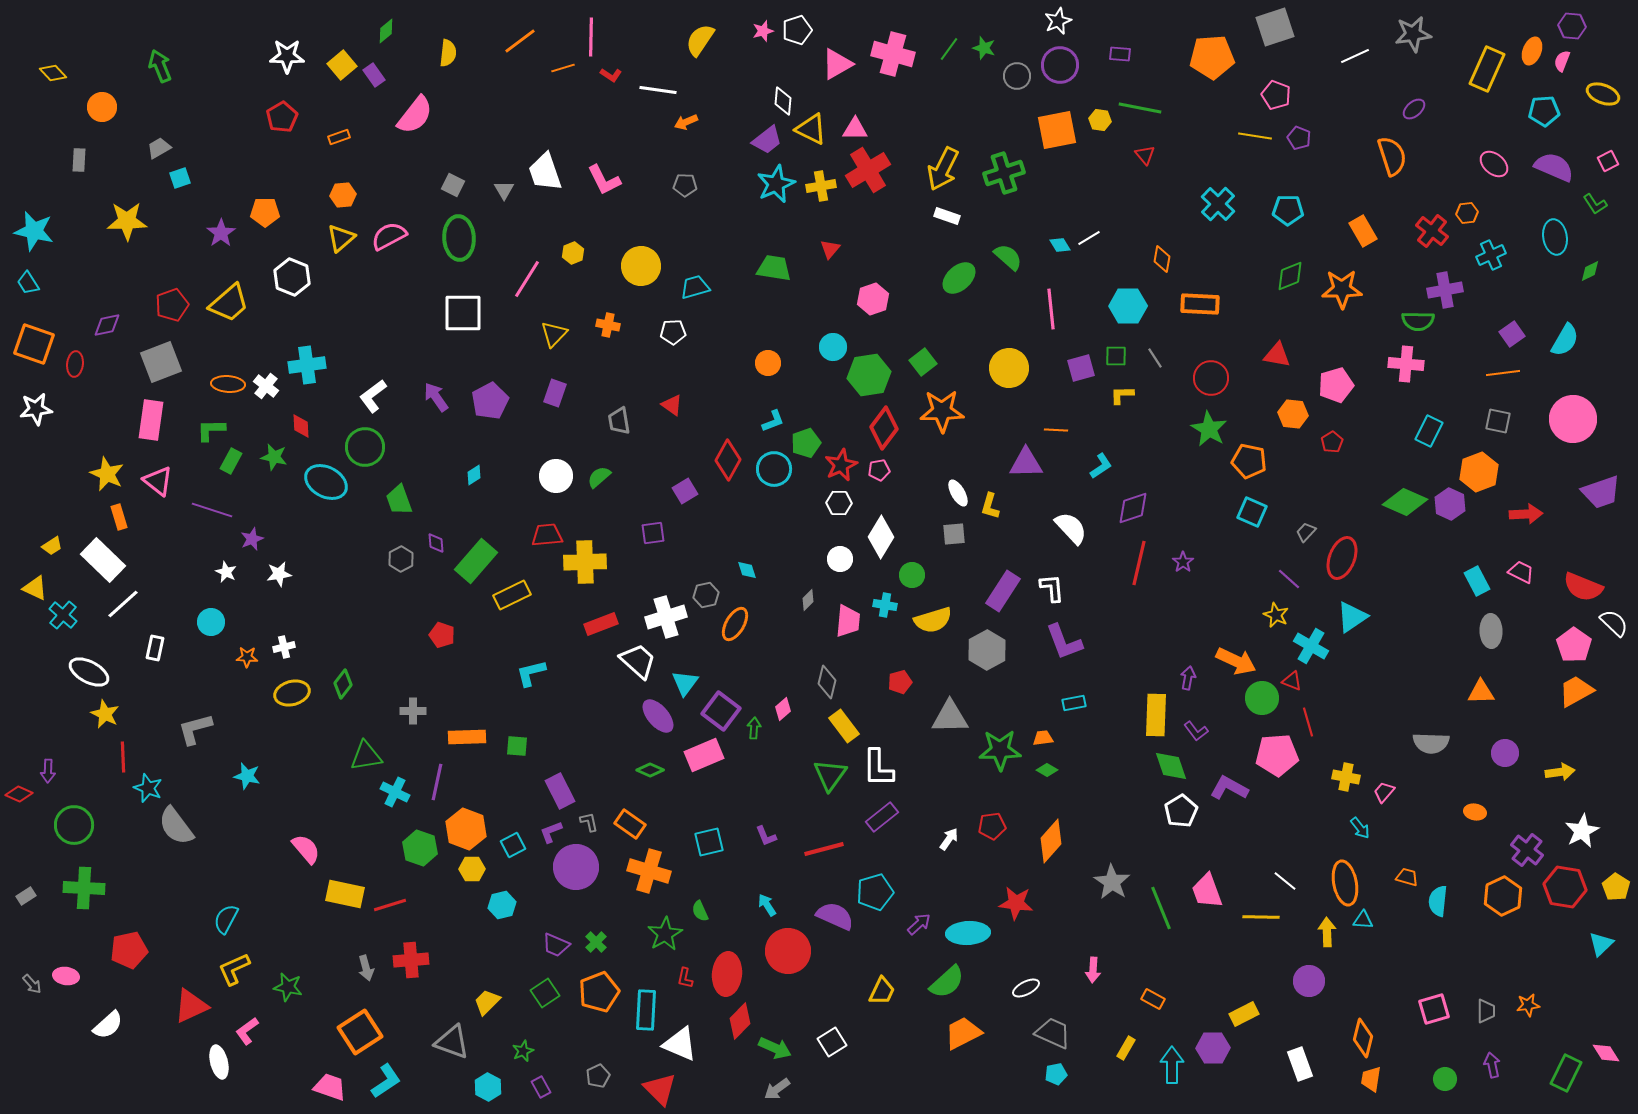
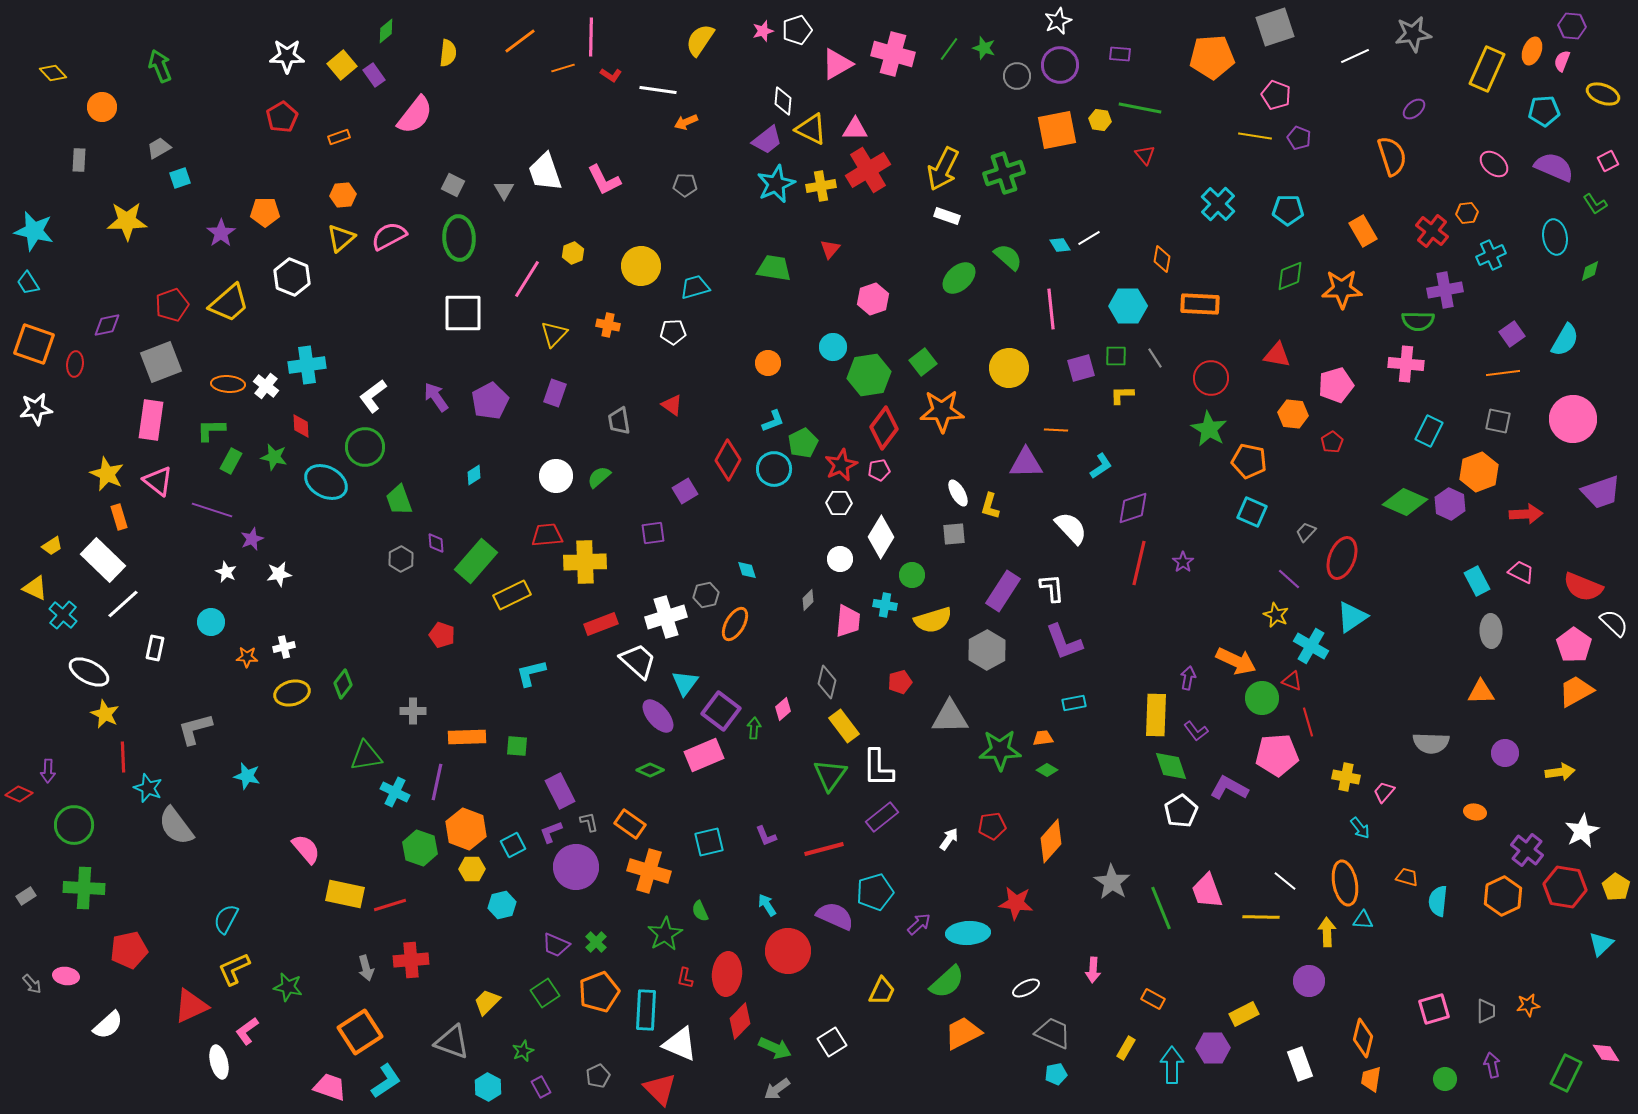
green pentagon at (806, 443): moved 3 px left; rotated 8 degrees counterclockwise
